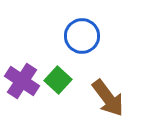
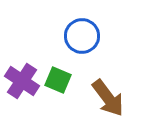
green square: rotated 20 degrees counterclockwise
